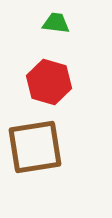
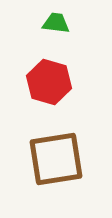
brown square: moved 21 px right, 12 px down
